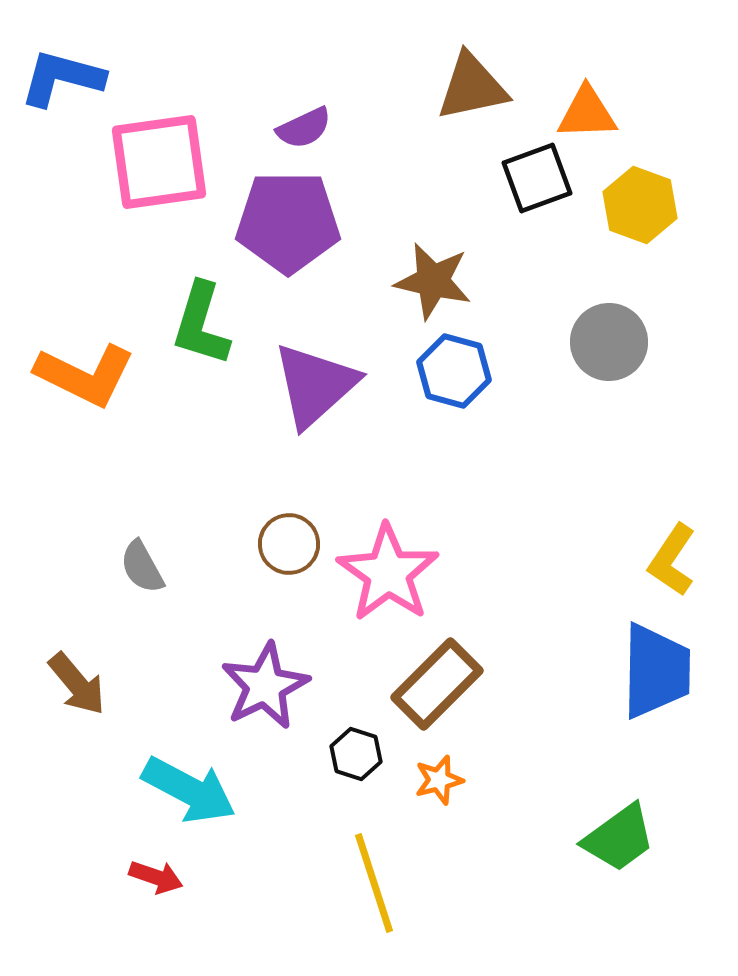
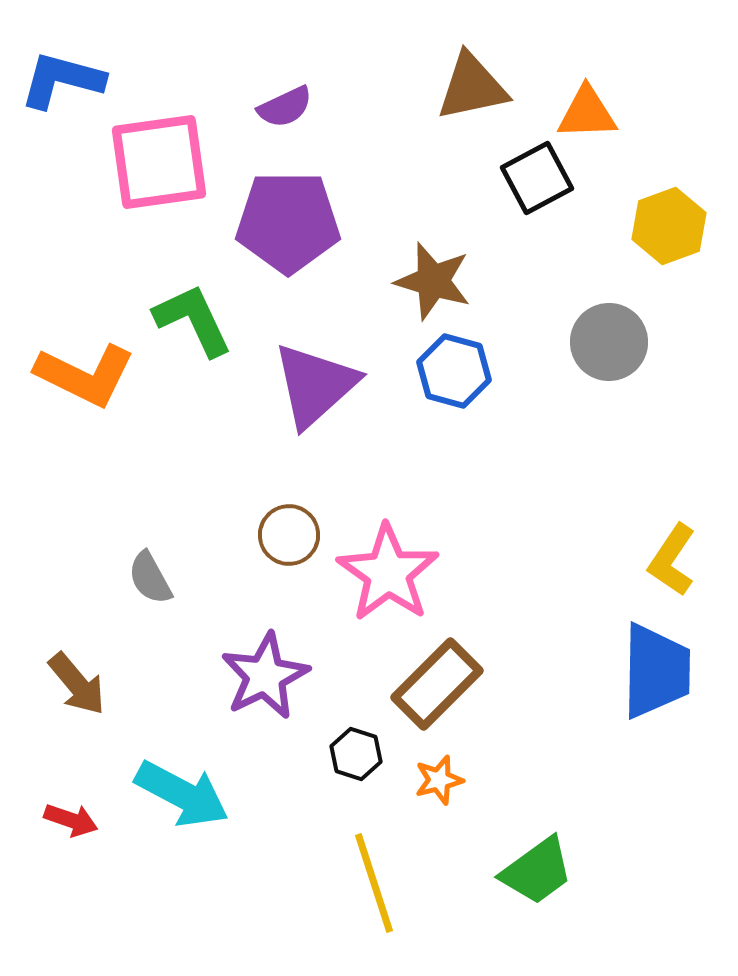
blue L-shape: moved 2 px down
purple semicircle: moved 19 px left, 21 px up
black square: rotated 8 degrees counterclockwise
yellow hexagon: moved 29 px right, 21 px down; rotated 20 degrees clockwise
brown star: rotated 4 degrees clockwise
green L-shape: moved 8 px left, 4 px up; rotated 138 degrees clockwise
brown circle: moved 9 px up
gray semicircle: moved 8 px right, 11 px down
purple star: moved 10 px up
cyan arrow: moved 7 px left, 4 px down
green trapezoid: moved 82 px left, 33 px down
red arrow: moved 85 px left, 57 px up
